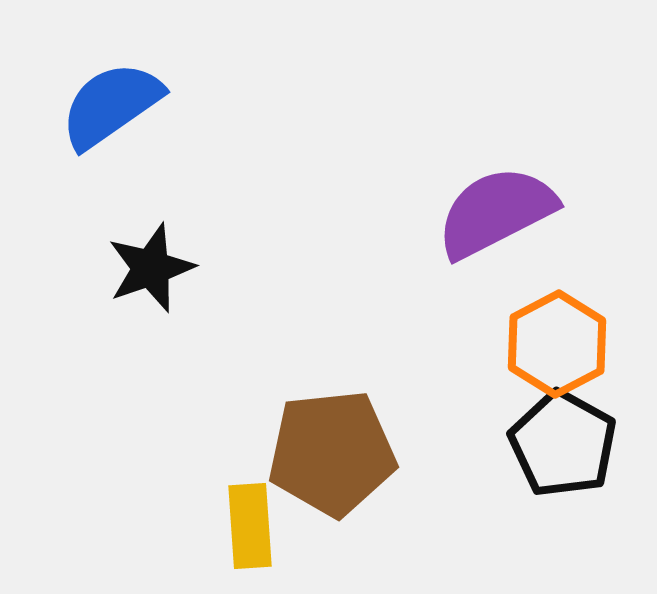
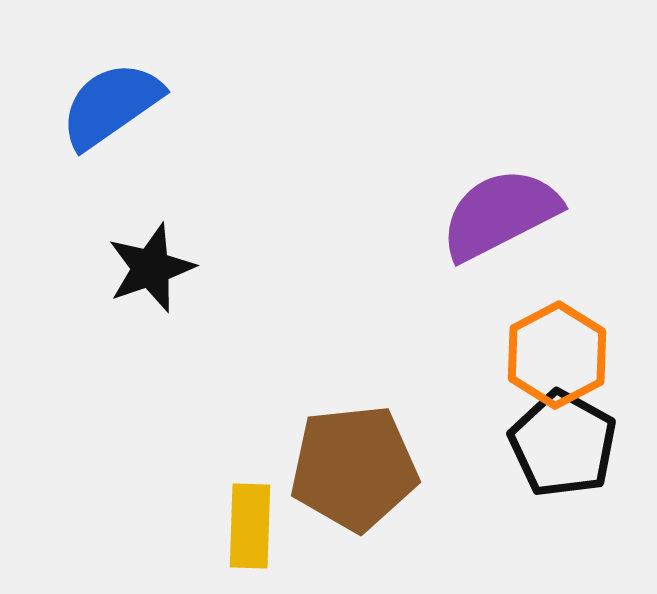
purple semicircle: moved 4 px right, 2 px down
orange hexagon: moved 11 px down
brown pentagon: moved 22 px right, 15 px down
yellow rectangle: rotated 6 degrees clockwise
